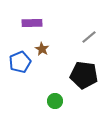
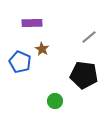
blue pentagon: rotated 25 degrees counterclockwise
